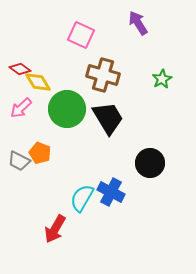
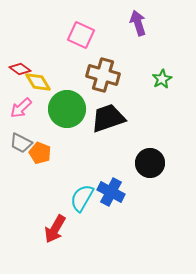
purple arrow: rotated 15 degrees clockwise
black trapezoid: rotated 78 degrees counterclockwise
gray trapezoid: moved 2 px right, 18 px up
